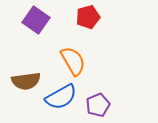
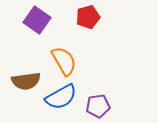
purple square: moved 1 px right
orange semicircle: moved 9 px left
purple pentagon: moved 1 px down; rotated 15 degrees clockwise
